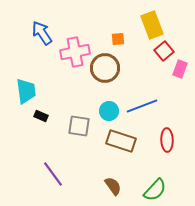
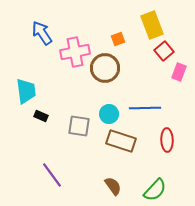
orange square: rotated 16 degrees counterclockwise
pink rectangle: moved 1 px left, 3 px down
blue line: moved 3 px right, 2 px down; rotated 20 degrees clockwise
cyan circle: moved 3 px down
purple line: moved 1 px left, 1 px down
